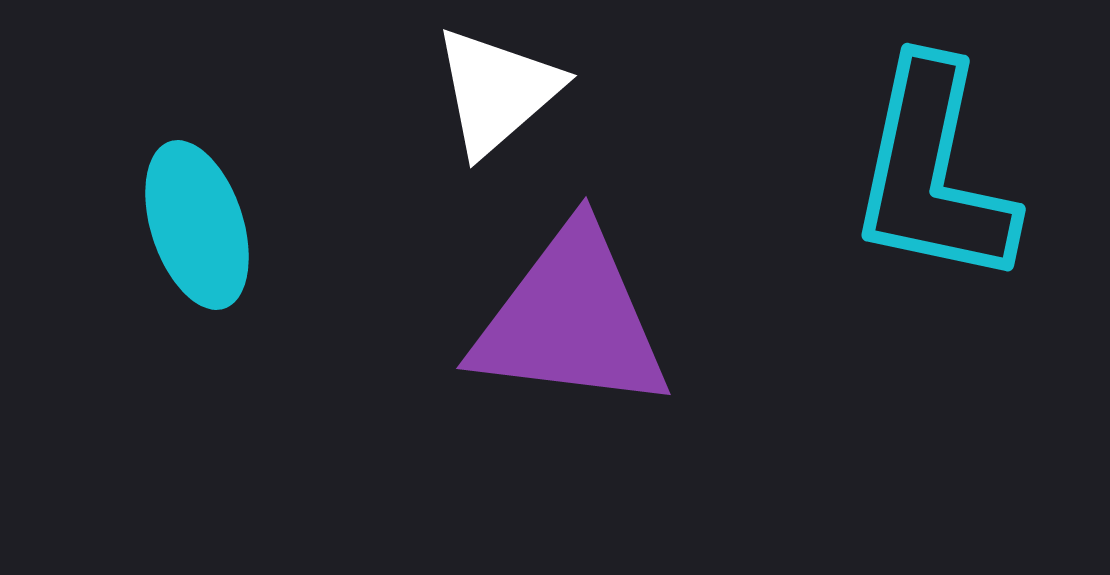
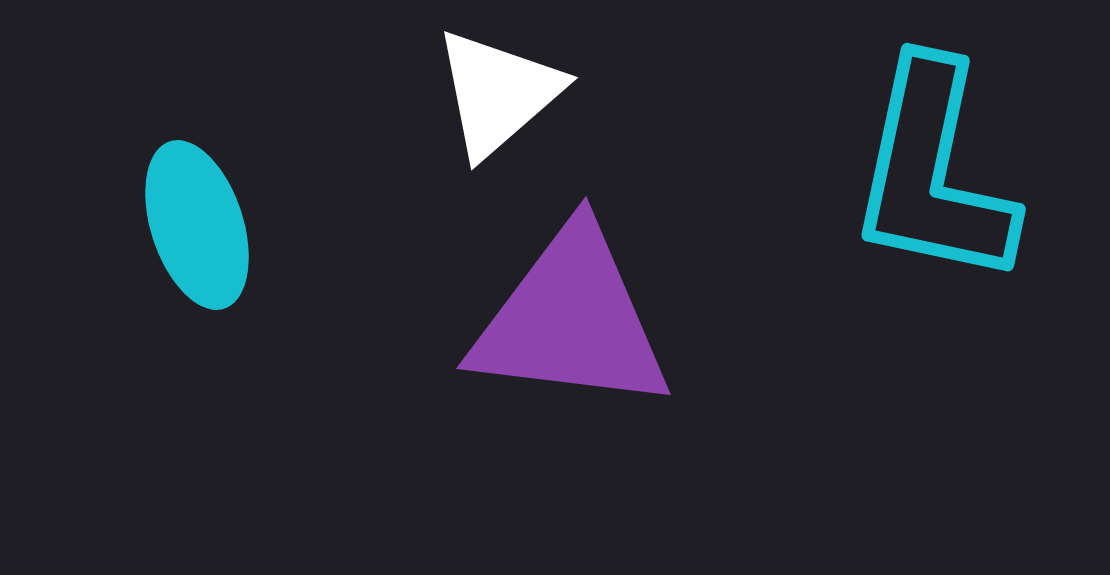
white triangle: moved 1 px right, 2 px down
